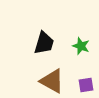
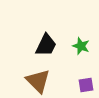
black trapezoid: moved 2 px right, 2 px down; rotated 10 degrees clockwise
brown triangle: moved 14 px left; rotated 16 degrees clockwise
